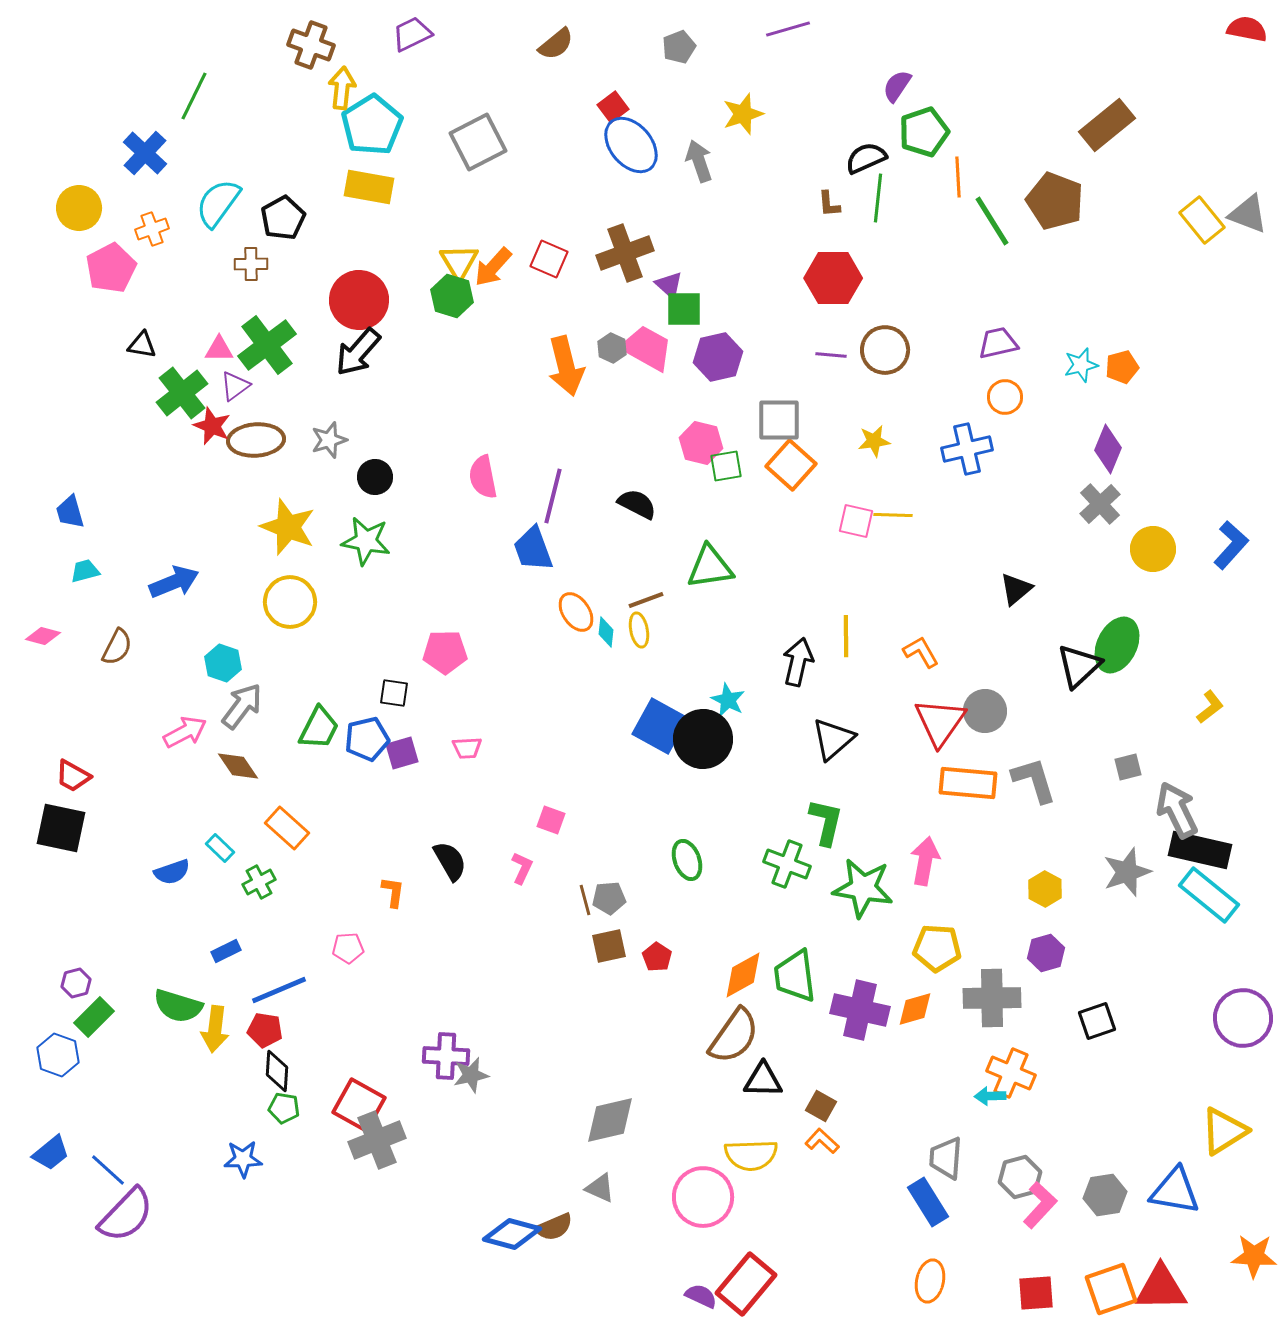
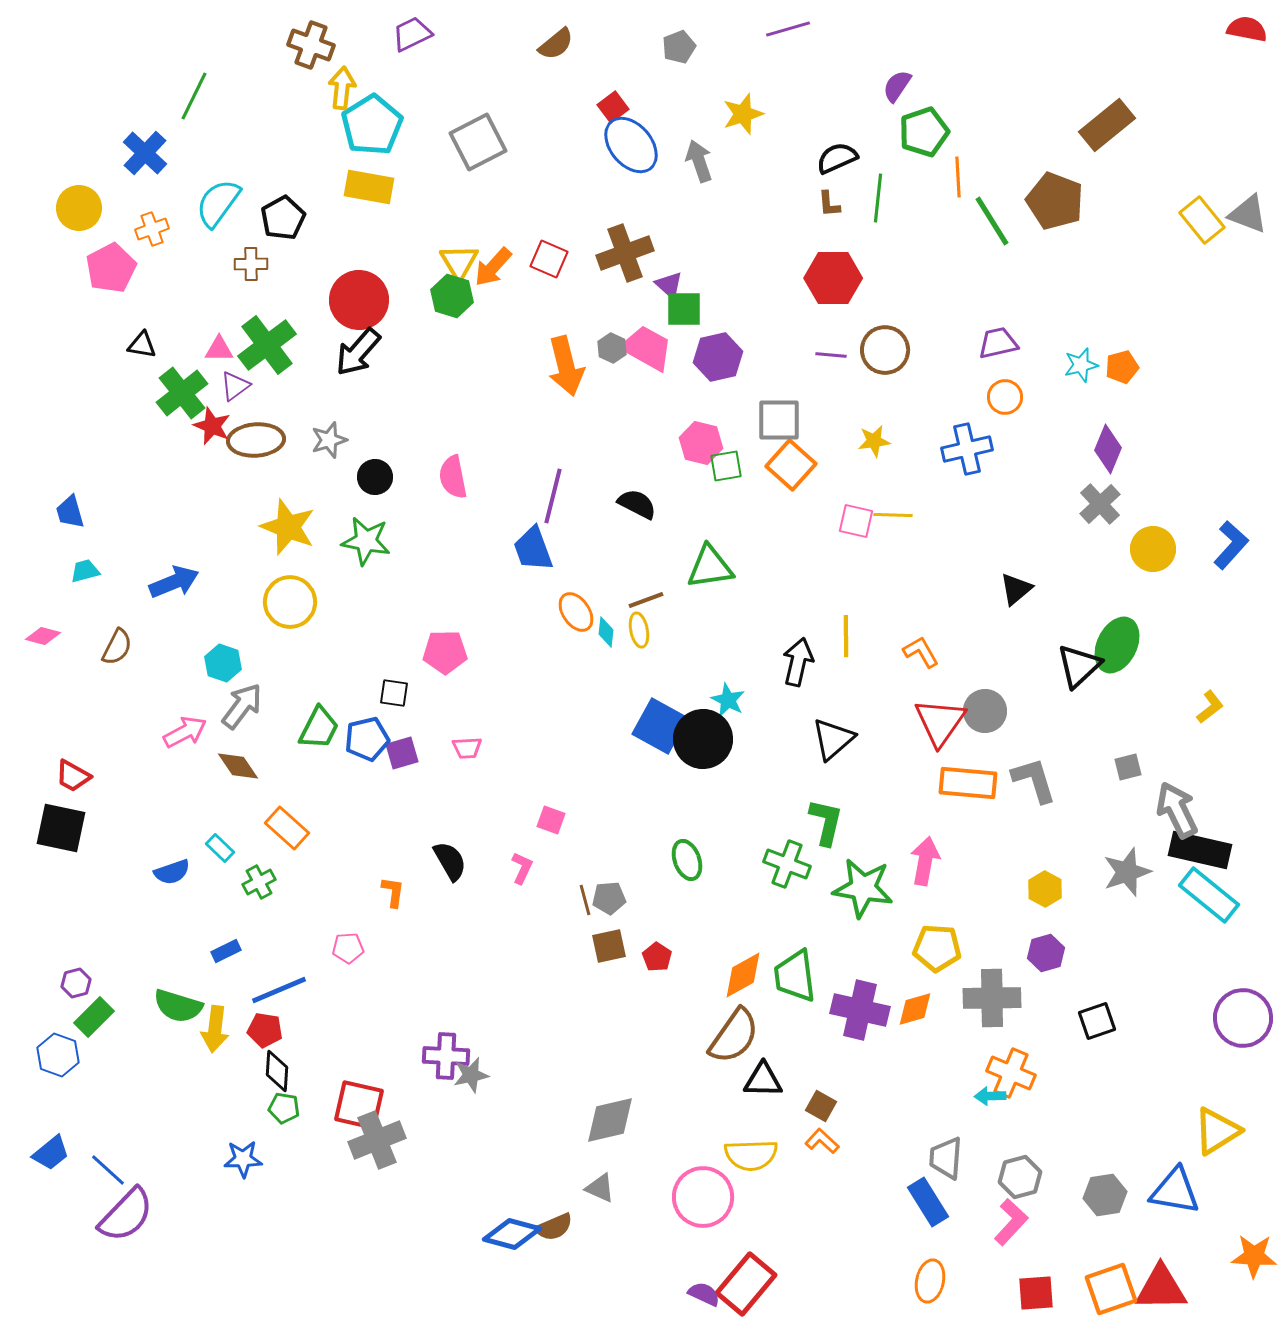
black semicircle at (866, 158): moved 29 px left
pink semicircle at (483, 477): moved 30 px left
red square at (359, 1105): rotated 16 degrees counterclockwise
yellow triangle at (1224, 1131): moved 7 px left
pink L-shape at (1040, 1205): moved 29 px left, 17 px down
purple semicircle at (701, 1296): moved 3 px right, 2 px up
